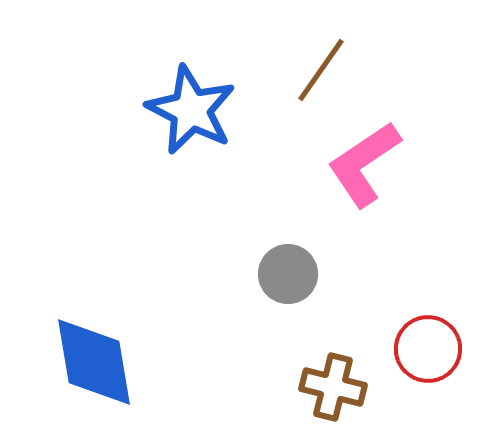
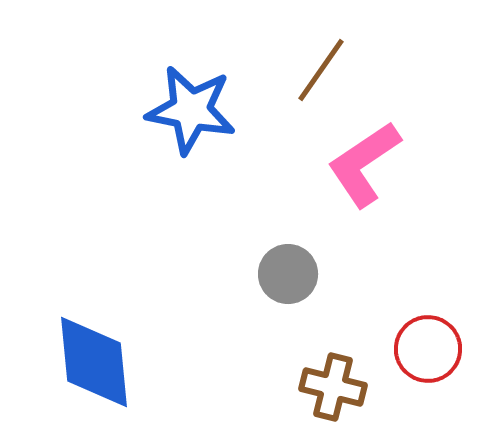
blue star: rotated 16 degrees counterclockwise
blue diamond: rotated 4 degrees clockwise
